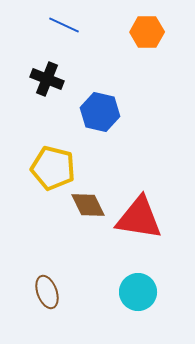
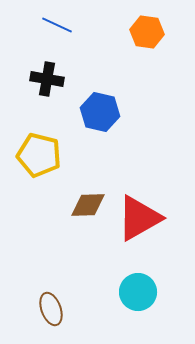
blue line: moved 7 px left
orange hexagon: rotated 8 degrees clockwise
black cross: rotated 12 degrees counterclockwise
yellow pentagon: moved 14 px left, 13 px up
brown diamond: rotated 66 degrees counterclockwise
red triangle: rotated 39 degrees counterclockwise
brown ellipse: moved 4 px right, 17 px down
